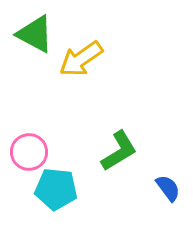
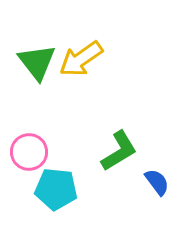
green triangle: moved 2 px right, 28 px down; rotated 24 degrees clockwise
blue semicircle: moved 11 px left, 6 px up
